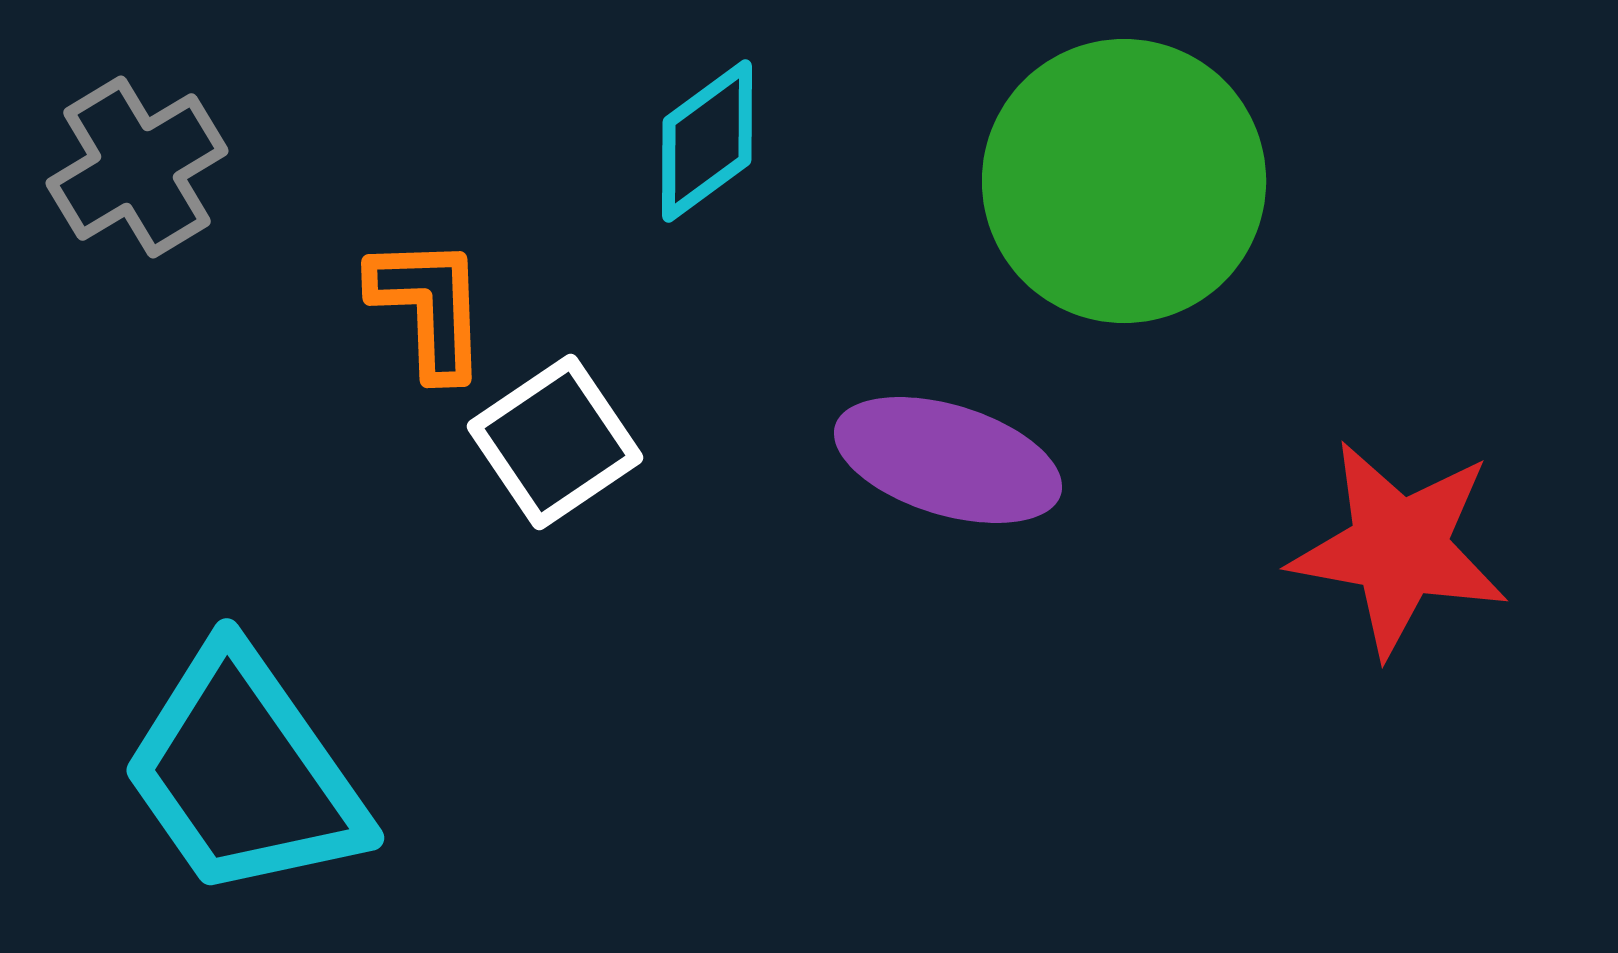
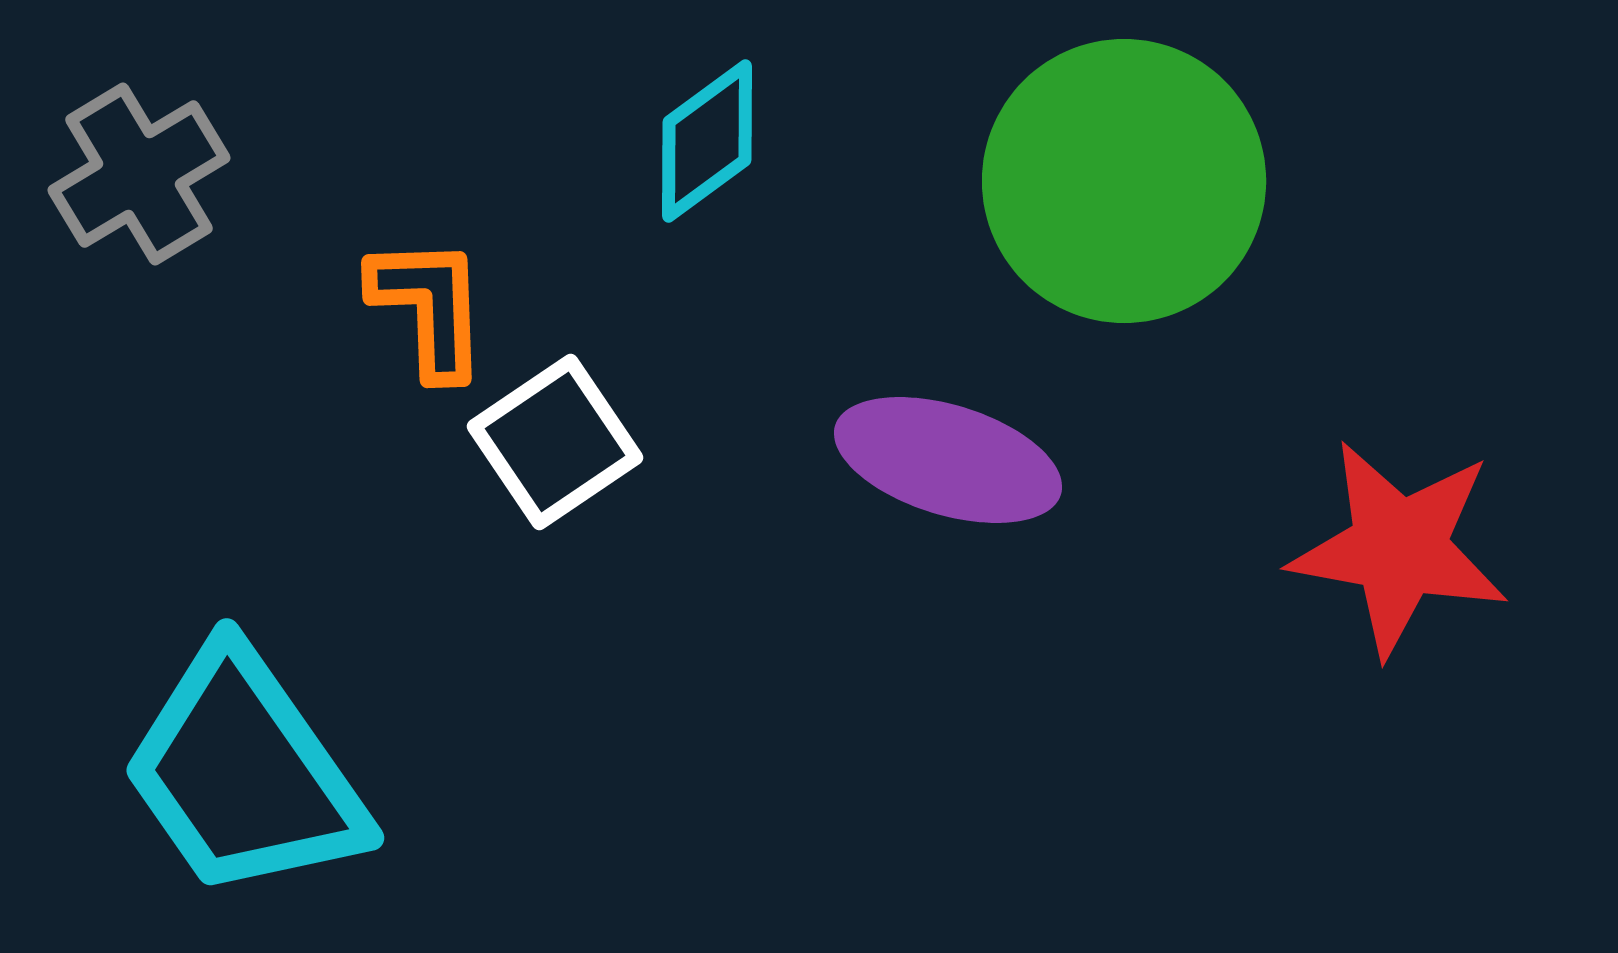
gray cross: moved 2 px right, 7 px down
